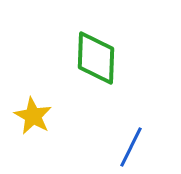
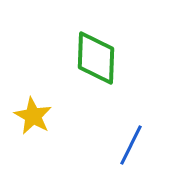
blue line: moved 2 px up
